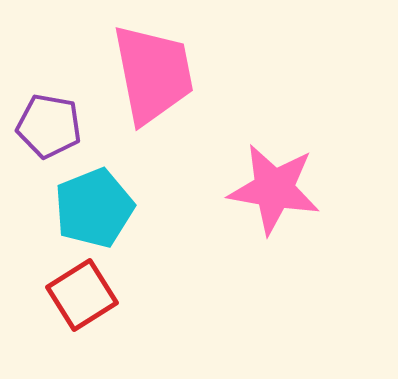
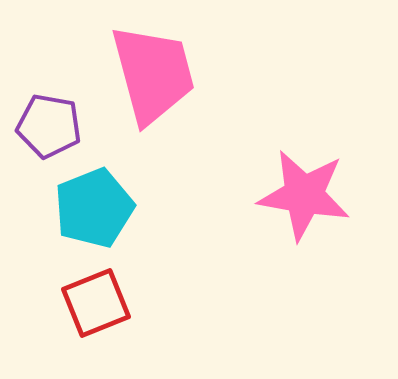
pink trapezoid: rotated 4 degrees counterclockwise
pink star: moved 30 px right, 6 px down
red square: moved 14 px right, 8 px down; rotated 10 degrees clockwise
